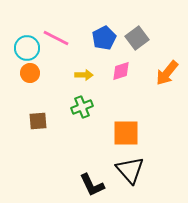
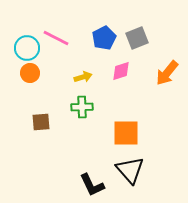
gray square: rotated 15 degrees clockwise
yellow arrow: moved 1 px left, 2 px down; rotated 18 degrees counterclockwise
green cross: rotated 20 degrees clockwise
brown square: moved 3 px right, 1 px down
